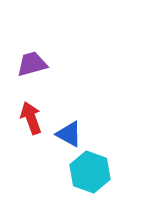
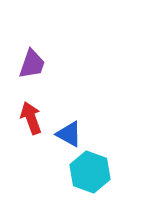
purple trapezoid: rotated 124 degrees clockwise
